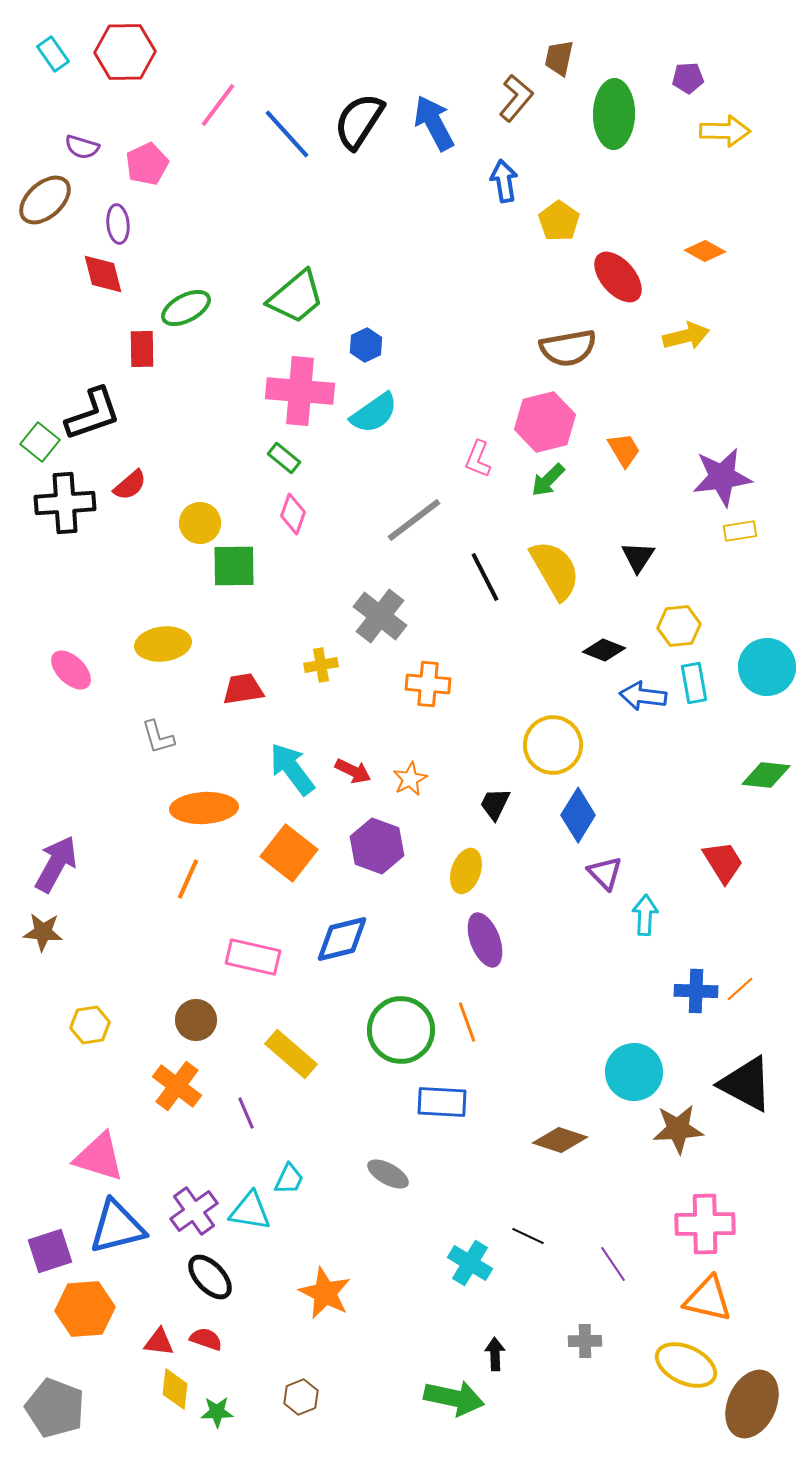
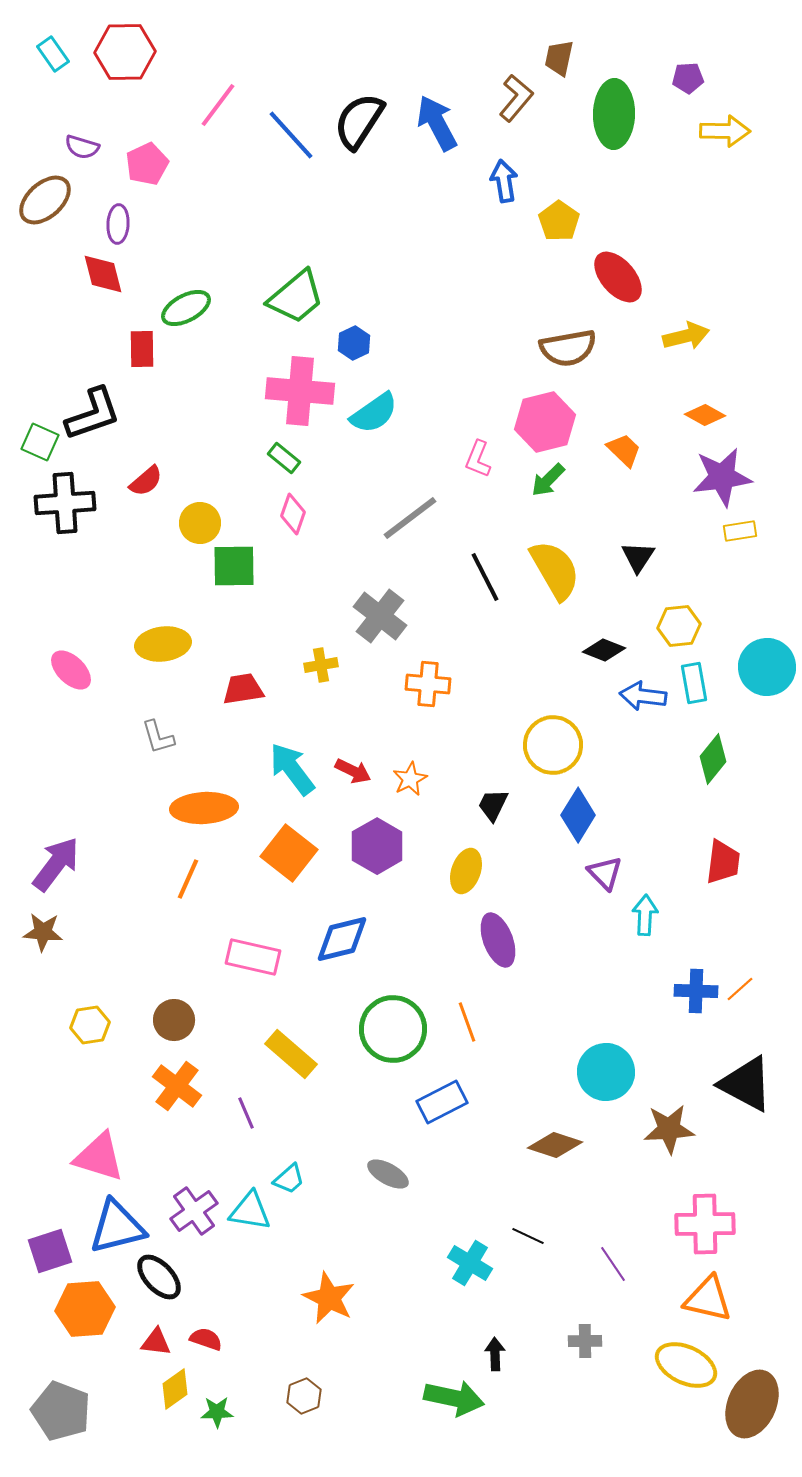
blue arrow at (434, 123): moved 3 px right
blue line at (287, 134): moved 4 px right, 1 px down
purple ellipse at (118, 224): rotated 9 degrees clockwise
orange diamond at (705, 251): moved 164 px down
blue hexagon at (366, 345): moved 12 px left, 2 px up
green square at (40, 442): rotated 15 degrees counterclockwise
orange trapezoid at (624, 450): rotated 15 degrees counterclockwise
red semicircle at (130, 485): moved 16 px right, 4 px up
gray line at (414, 520): moved 4 px left, 2 px up
green diamond at (766, 775): moved 53 px left, 16 px up; rotated 57 degrees counterclockwise
black trapezoid at (495, 804): moved 2 px left, 1 px down
purple hexagon at (377, 846): rotated 10 degrees clockwise
red trapezoid at (723, 862): rotated 39 degrees clockwise
purple arrow at (56, 864): rotated 8 degrees clockwise
purple ellipse at (485, 940): moved 13 px right
brown circle at (196, 1020): moved 22 px left
green circle at (401, 1030): moved 8 px left, 1 px up
cyan circle at (634, 1072): moved 28 px left
blue rectangle at (442, 1102): rotated 30 degrees counterclockwise
brown star at (678, 1129): moved 9 px left
brown diamond at (560, 1140): moved 5 px left, 5 px down
cyan trapezoid at (289, 1179): rotated 24 degrees clockwise
black ellipse at (210, 1277): moved 51 px left
orange star at (325, 1293): moved 4 px right, 5 px down
red triangle at (159, 1342): moved 3 px left
yellow diamond at (175, 1389): rotated 48 degrees clockwise
brown hexagon at (301, 1397): moved 3 px right, 1 px up
gray pentagon at (55, 1408): moved 6 px right, 3 px down
